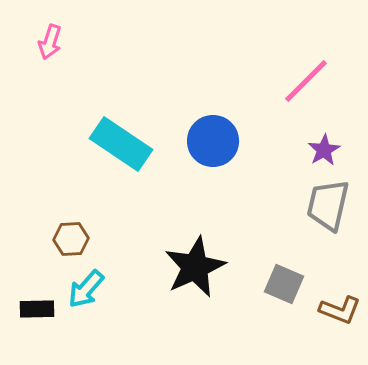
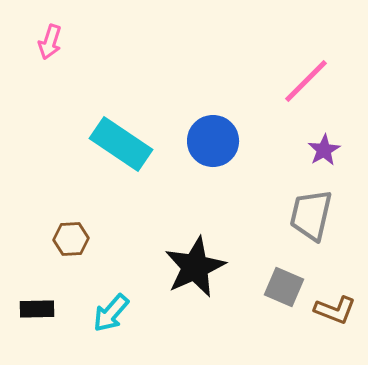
gray trapezoid: moved 17 px left, 10 px down
gray square: moved 3 px down
cyan arrow: moved 25 px right, 24 px down
brown L-shape: moved 5 px left
